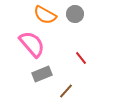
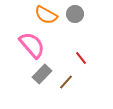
orange semicircle: moved 1 px right
pink semicircle: moved 1 px down
gray rectangle: rotated 24 degrees counterclockwise
brown line: moved 9 px up
